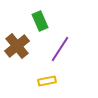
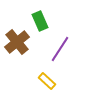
brown cross: moved 4 px up
yellow rectangle: rotated 54 degrees clockwise
